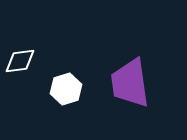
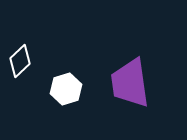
white diamond: rotated 36 degrees counterclockwise
